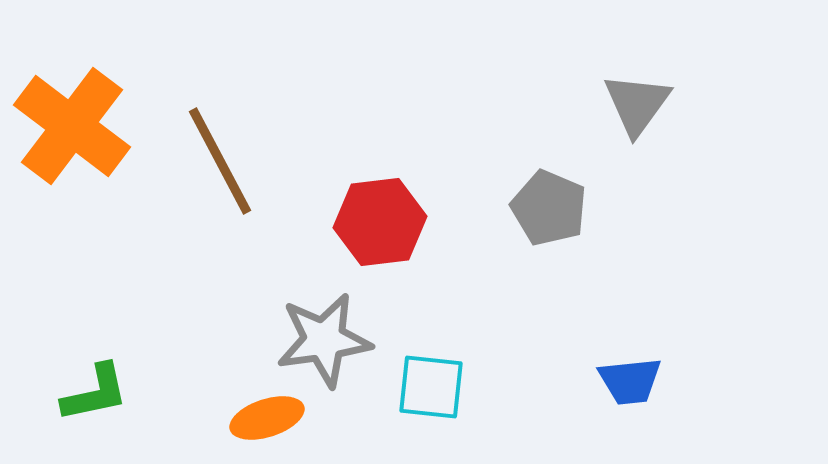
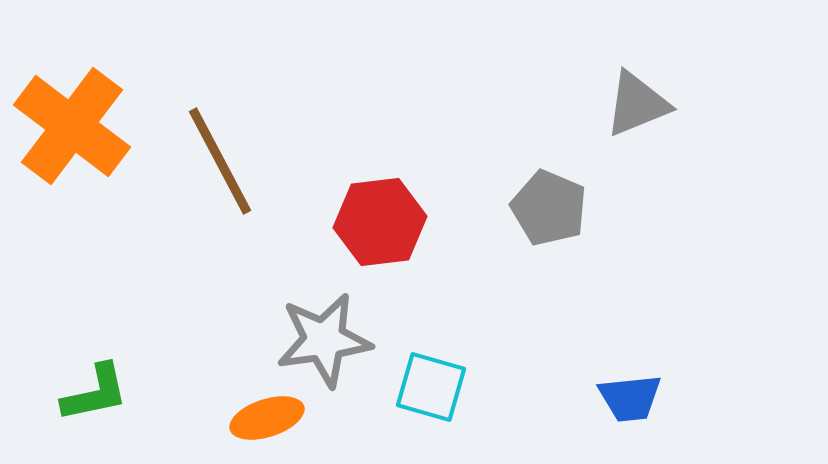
gray triangle: rotated 32 degrees clockwise
blue trapezoid: moved 17 px down
cyan square: rotated 10 degrees clockwise
